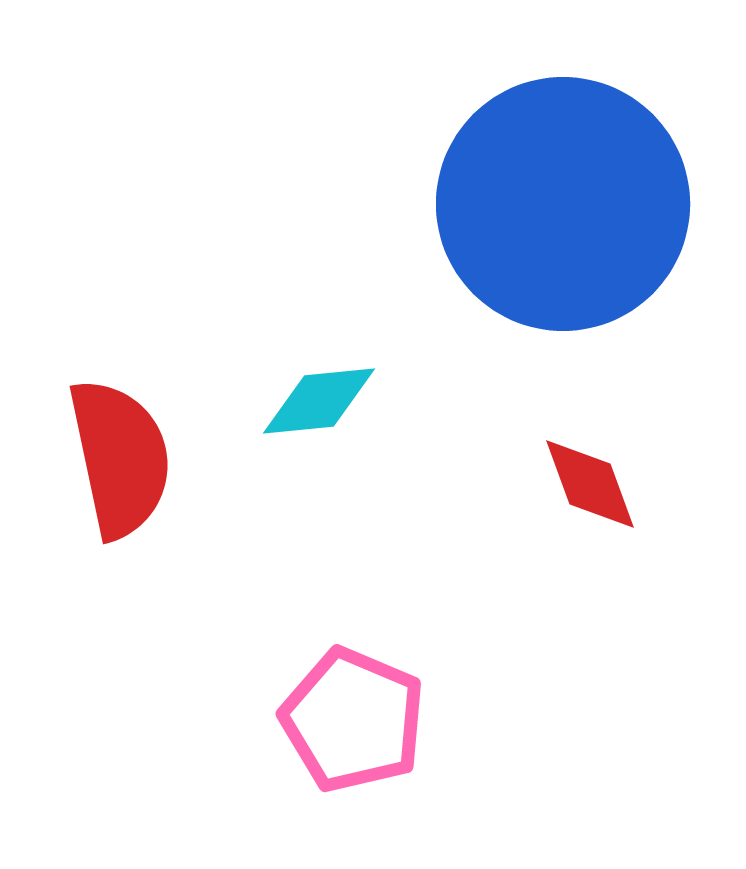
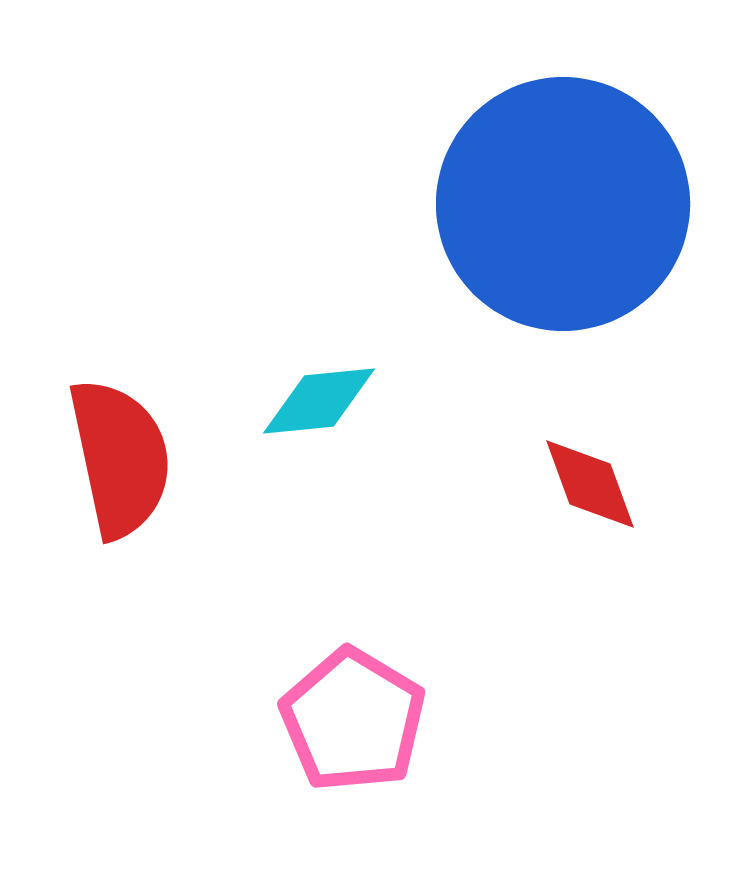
pink pentagon: rotated 8 degrees clockwise
